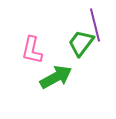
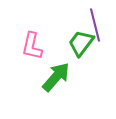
pink L-shape: moved 4 px up
green arrow: rotated 20 degrees counterclockwise
